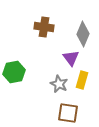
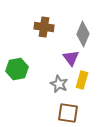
green hexagon: moved 3 px right, 3 px up
